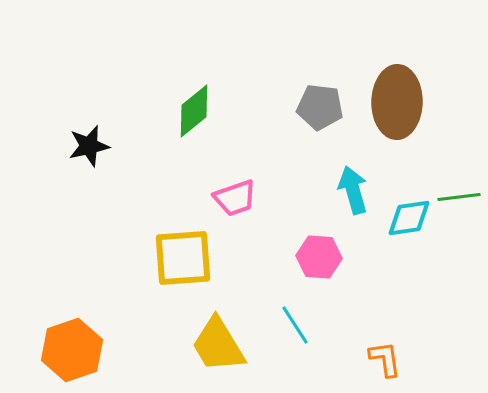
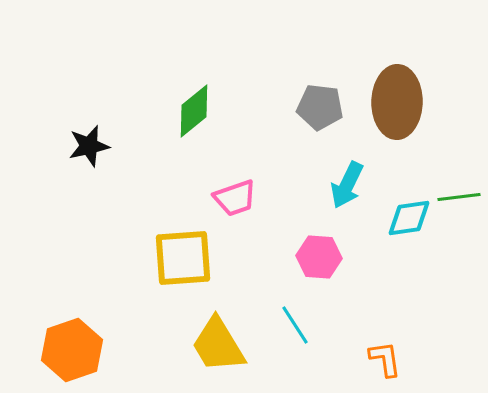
cyan arrow: moved 6 px left, 5 px up; rotated 138 degrees counterclockwise
